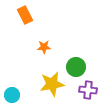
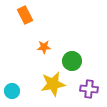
green circle: moved 4 px left, 6 px up
yellow star: moved 1 px right
purple cross: moved 1 px right, 1 px up
cyan circle: moved 4 px up
